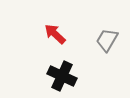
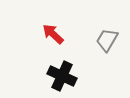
red arrow: moved 2 px left
